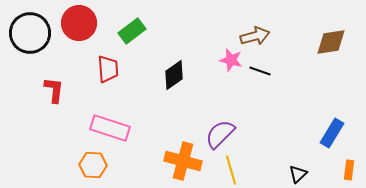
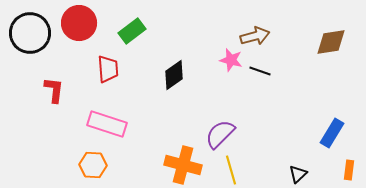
pink rectangle: moved 3 px left, 4 px up
orange cross: moved 4 px down
